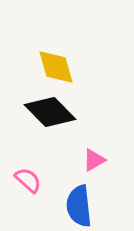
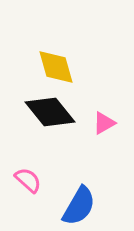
black diamond: rotated 6 degrees clockwise
pink triangle: moved 10 px right, 37 px up
blue semicircle: rotated 144 degrees counterclockwise
